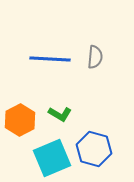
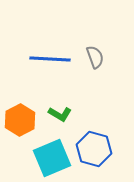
gray semicircle: rotated 25 degrees counterclockwise
